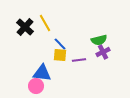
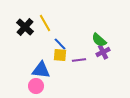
green semicircle: rotated 56 degrees clockwise
blue triangle: moved 1 px left, 3 px up
